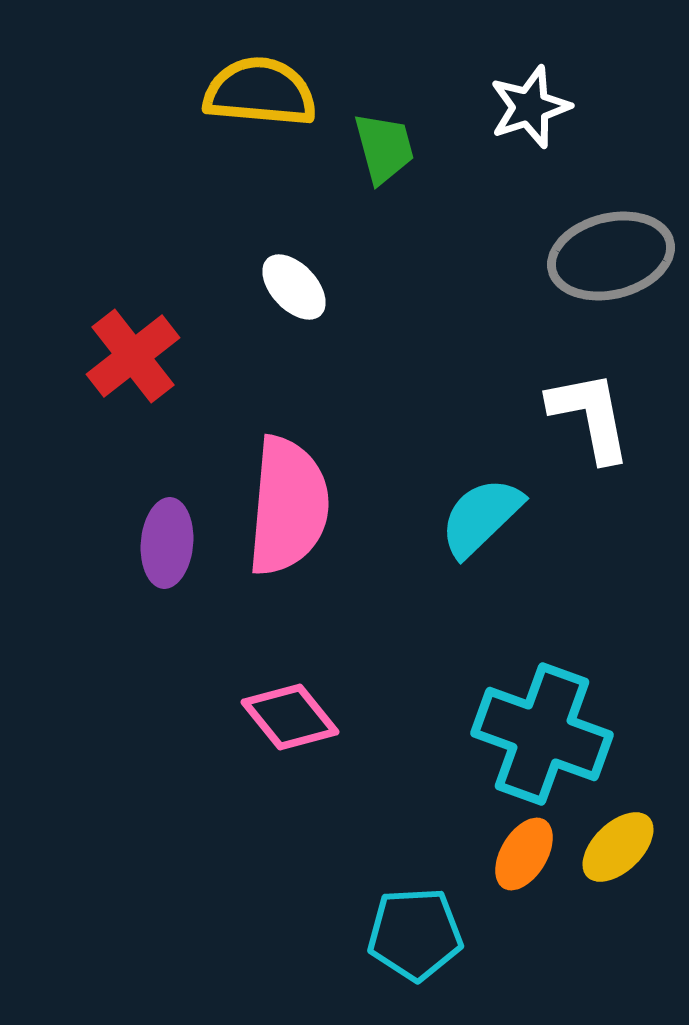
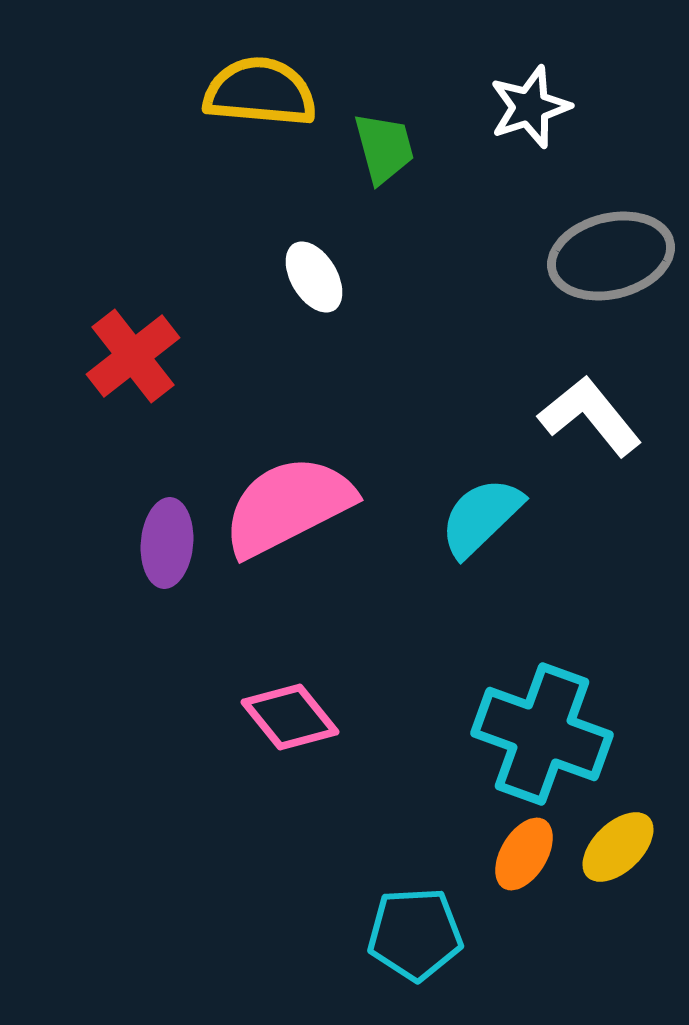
white ellipse: moved 20 px right, 10 px up; rotated 12 degrees clockwise
white L-shape: rotated 28 degrees counterclockwise
pink semicircle: rotated 122 degrees counterclockwise
